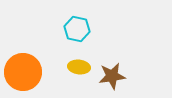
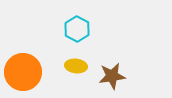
cyan hexagon: rotated 15 degrees clockwise
yellow ellipse: moved 3 px left, 1 px up
